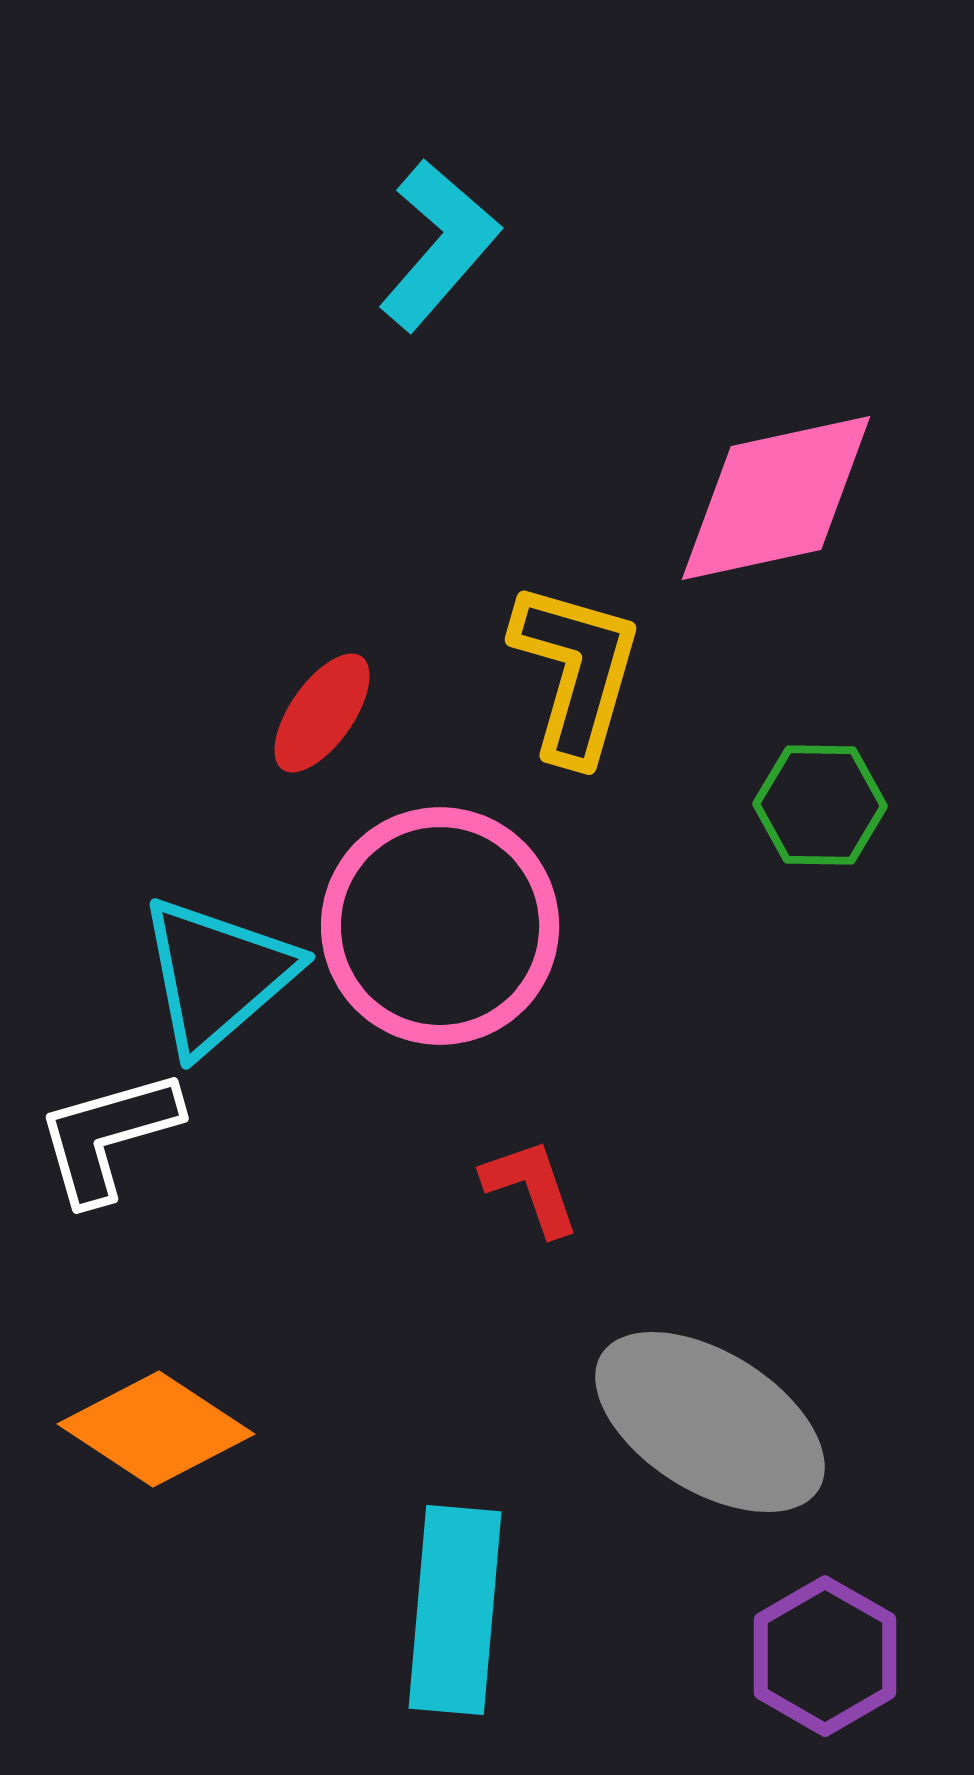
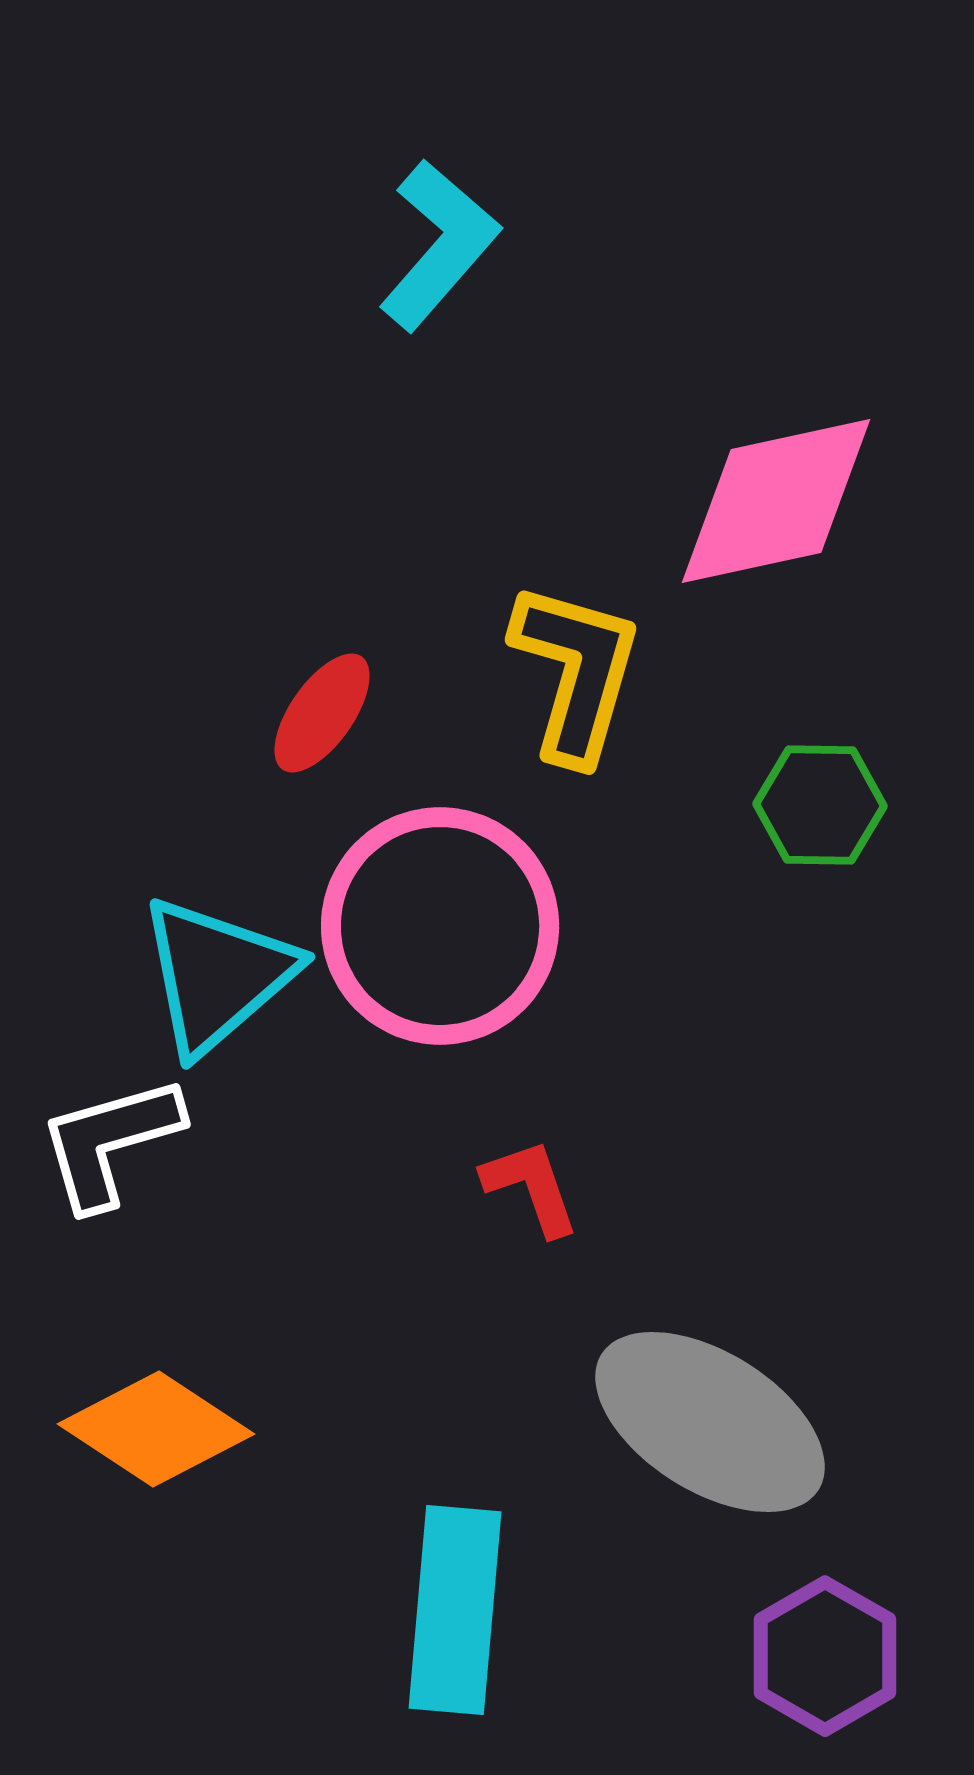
pink diamond: moved 3 px down
white L-shape: moved 2 px right, 6 px down
